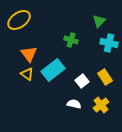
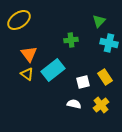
green cross: rotated 24 degrees counterclockwise
white square: moved 1 px right, 1 px down; rotated 24 degrees clockwise
